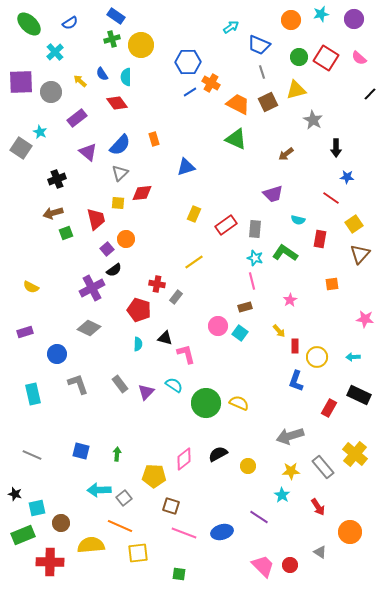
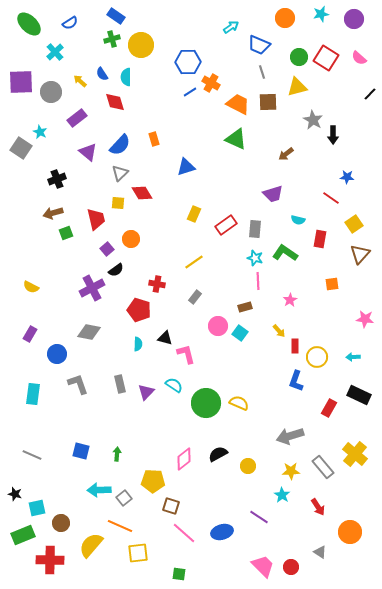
orange circle at (291, 20): moved 6 px left, 2 px up
yellow triangle at (296, 90): moved 1 px right, 3 px up
brown square at (268, 102): rotated 24 degrees clockwise
red diamond at (117, 103): moved 2 px left, 1 px up; rotated 20 degrees clockwise
black arrow at (336, 148): moved 3 px left, 13 px up
red diamond at (142, 193): rotated 65 degrees clockwise
orange circle at (126, 239): moved 5 px right
black semicircle at (114, 270): moved 2 px right
pink line at (252, 281): moved 6 px right; rotated 12 degrees clockwise
gray rectangle at (176, 297): moved 19 px right
gray diamond at (89, 328): moved 4 px down; rotated 15 degrees counterclockwise
purple rectangle at (25, 332): moved 5 px right, 2 px down; rotated 42 degrees counterclockwise
gray rectangle at (120, 384): rotated 24 degrees clockwise
cyan rectangle at (33, 394): rotated 20 degrees clockwise
yellow pentagon at (154, 476): moved 1 px left, 5 px down
pink line at (184, 533): rotated 20 degrees clockwise
yellow semicircle at (91, 545): rotated 44 degrees counterclockwise
red cross at (50, 562): moved 2 px up
red circle at (290, 565): moved 1 px right, 2 px down
